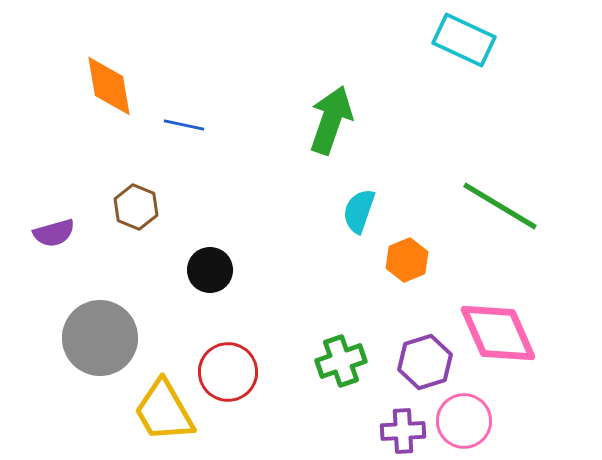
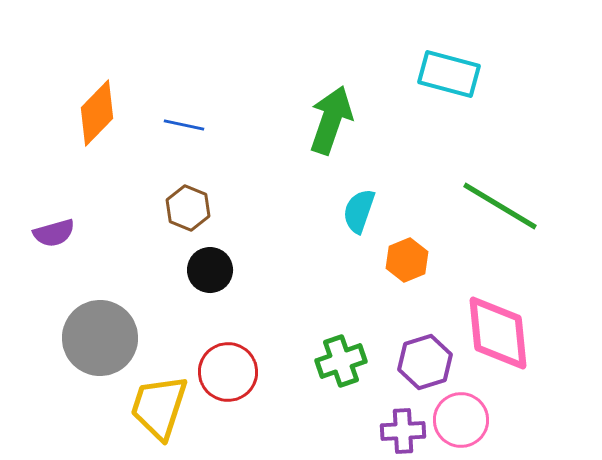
cyan rectangle: moved 15 px left, 34 px down; rotated 10 degrees counterclockwise
orange diamond: moved 12 px left, 27 px down; rotated 54 degrees clockwise
brown hexagon: moved 52 px right, 1 px down
pink diamond: rotated 18 degrees clockwise
yellow trapezoid: moved 5 px left, 4 px up; rotated 48 degrees clockwise
pink circle: moved 3 px left, 1 px up
